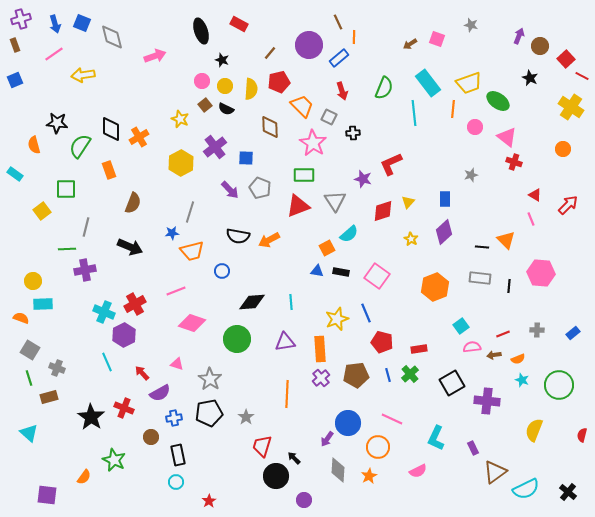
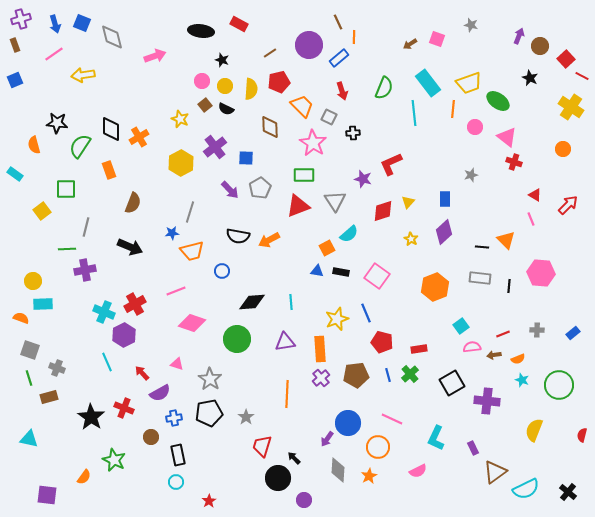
black ellipse at (201, 31): rotated 65 degrees counterclockwise
brown line at (270, 53): rotated 16 degrees clockwise
gray pentagon at (260, 188): rotated 20 degrees clockwise
gray square at (30, 350): rotated 12 degrees counterclockwise
cyan triangle at (29, 433): moved 6 px down; rotated 30 degrees counterclockwise
black circle at (276, 476): moved 2 px right, 2 px down
